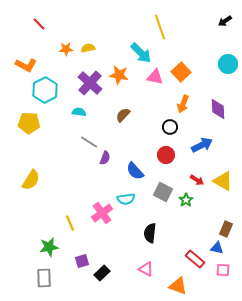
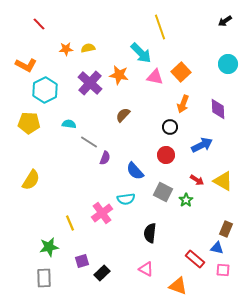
cyan semicircle at (79, 112): moved 10 px left, 12 px down
